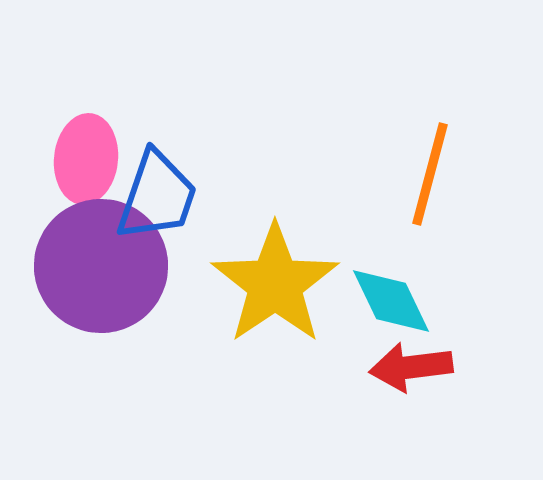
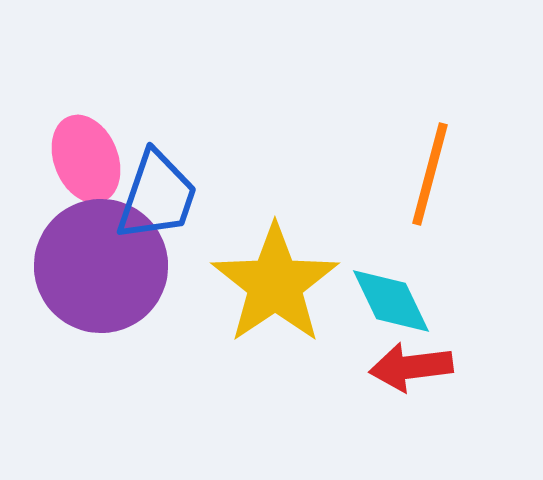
pink ellipse: rotated 28 degrees counterclockwise
